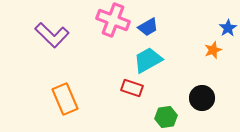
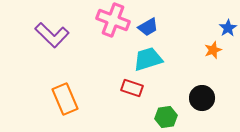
cyan trapezoid: moved 1 px up; rotated 12 degrees clockwise
